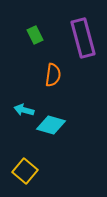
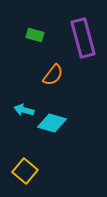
green rectangle: rotated 48 degrees counterclockwise
orange semicircle: rotated 30 degrees clockwise
cyan diamond: moved 1 px right, 2 px up
